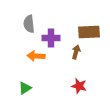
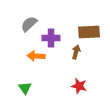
gray semicircle: rotated 54 degrees clockwise
green triangle: rotated 32 degrees counterclockwise
